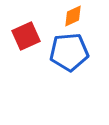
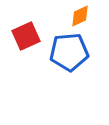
orange diamond: moved 7 px right
